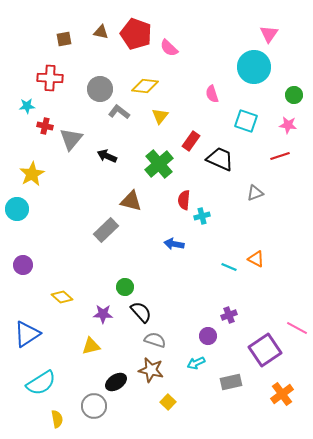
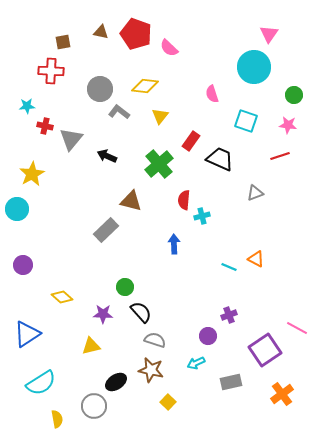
brown square at (64, 39): moved 1 px left, 3 px down
red cross at (50, 78): moved 1 px right, 7 px up
blue arrow at (174, 244): rotated 78 degrees clockwise
